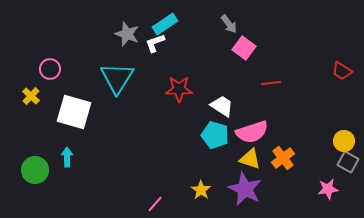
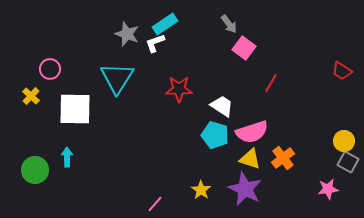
red line: rotated 54 degrees counterclockwise
white square: moved 1 px right, 3 px up; rotated 15 degrees counterclockwise
